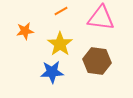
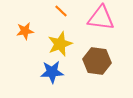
orange line: rotated 72 degrees clockwise
yellow star: rotated 15 degrees clockwise
